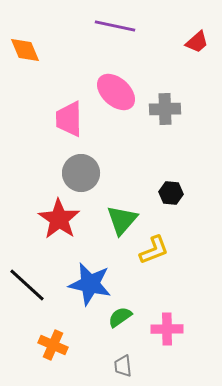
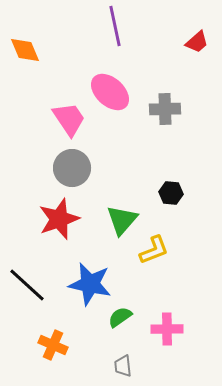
purple line: rotated 66 degrees clockwise
pink ellipse: moved 6 px left
pink trapezoid: rotated 147 degrees clockwise
gray circle: moved 9 px left, 5 px up
red star: rotated 18 degrees clockwise
